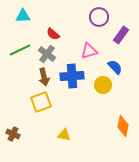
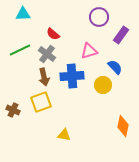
cyan triangle: moved 2 px up
brown cross: moved 24 px up
